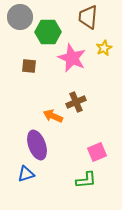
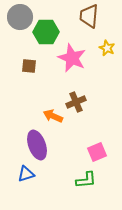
brown trapezoid: moved 1 px right, 1 px up
green hexagon: moved 2 px left
yellow star: moved 3 px right; rotated 21 degrees counterclockwise
